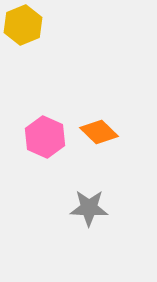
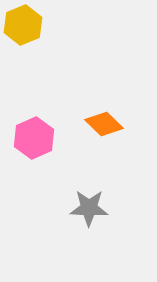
orange diamond: moved 5 px right, 8 px up
pink hexagon: moved 11 px left, 1 px down; rotated 12 degrees clockwise
